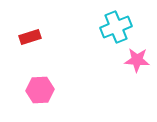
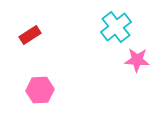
cyan cross: rotated 16 degrees counterclockwise
red rectangle: moved 2 px up; rotated 15 degrees counterclockwise
